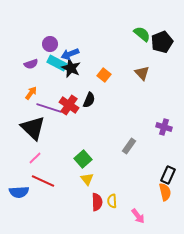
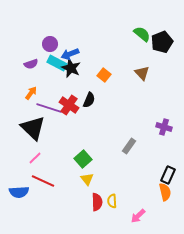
pink arrow: rotated 84 degrees clockwise
